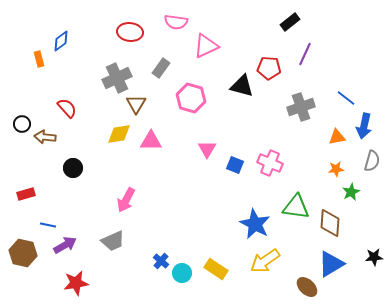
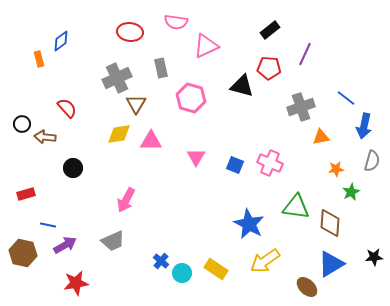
black rectangle at (290, 22): moved 20 px left, 8 px down
gray rectangle at (161, 68): rotated 48 degrees counterclockwise
orange triangle at (337, 137): moved 16 px left
pink triangle at (207, 149): moved 11 px left, 8 px down
blue star at (255, 224): moved 6 px left
